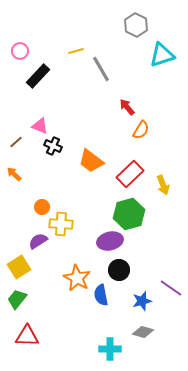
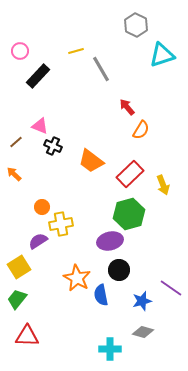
yellow cross: rotated 15 degrees counterclockwise
